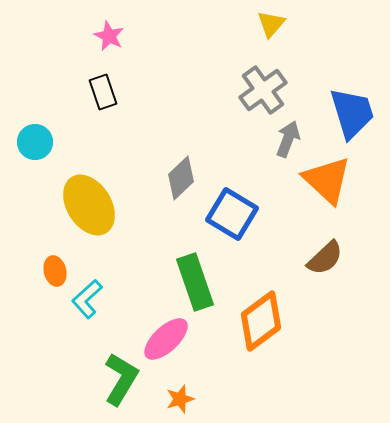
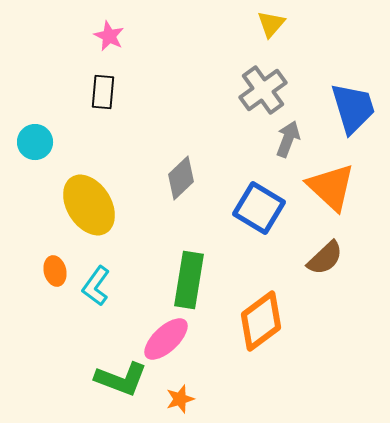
black rectangle: rotated 24 degrees clockwise
blue trapezoid: moved 1 px right, 5 px up
orange triangle: moved 4 px right, 7 px down
blue square: moved 27 px right, 6 px up
green rectangle: moved 6 px left, 2 px up; rotated 28 degrees clockwise
cyan L-shape: moved 9 px right, 13 px up; rotated 12 degrees counterclockwise
green L-shape: rotated 80 degrees clockwise
